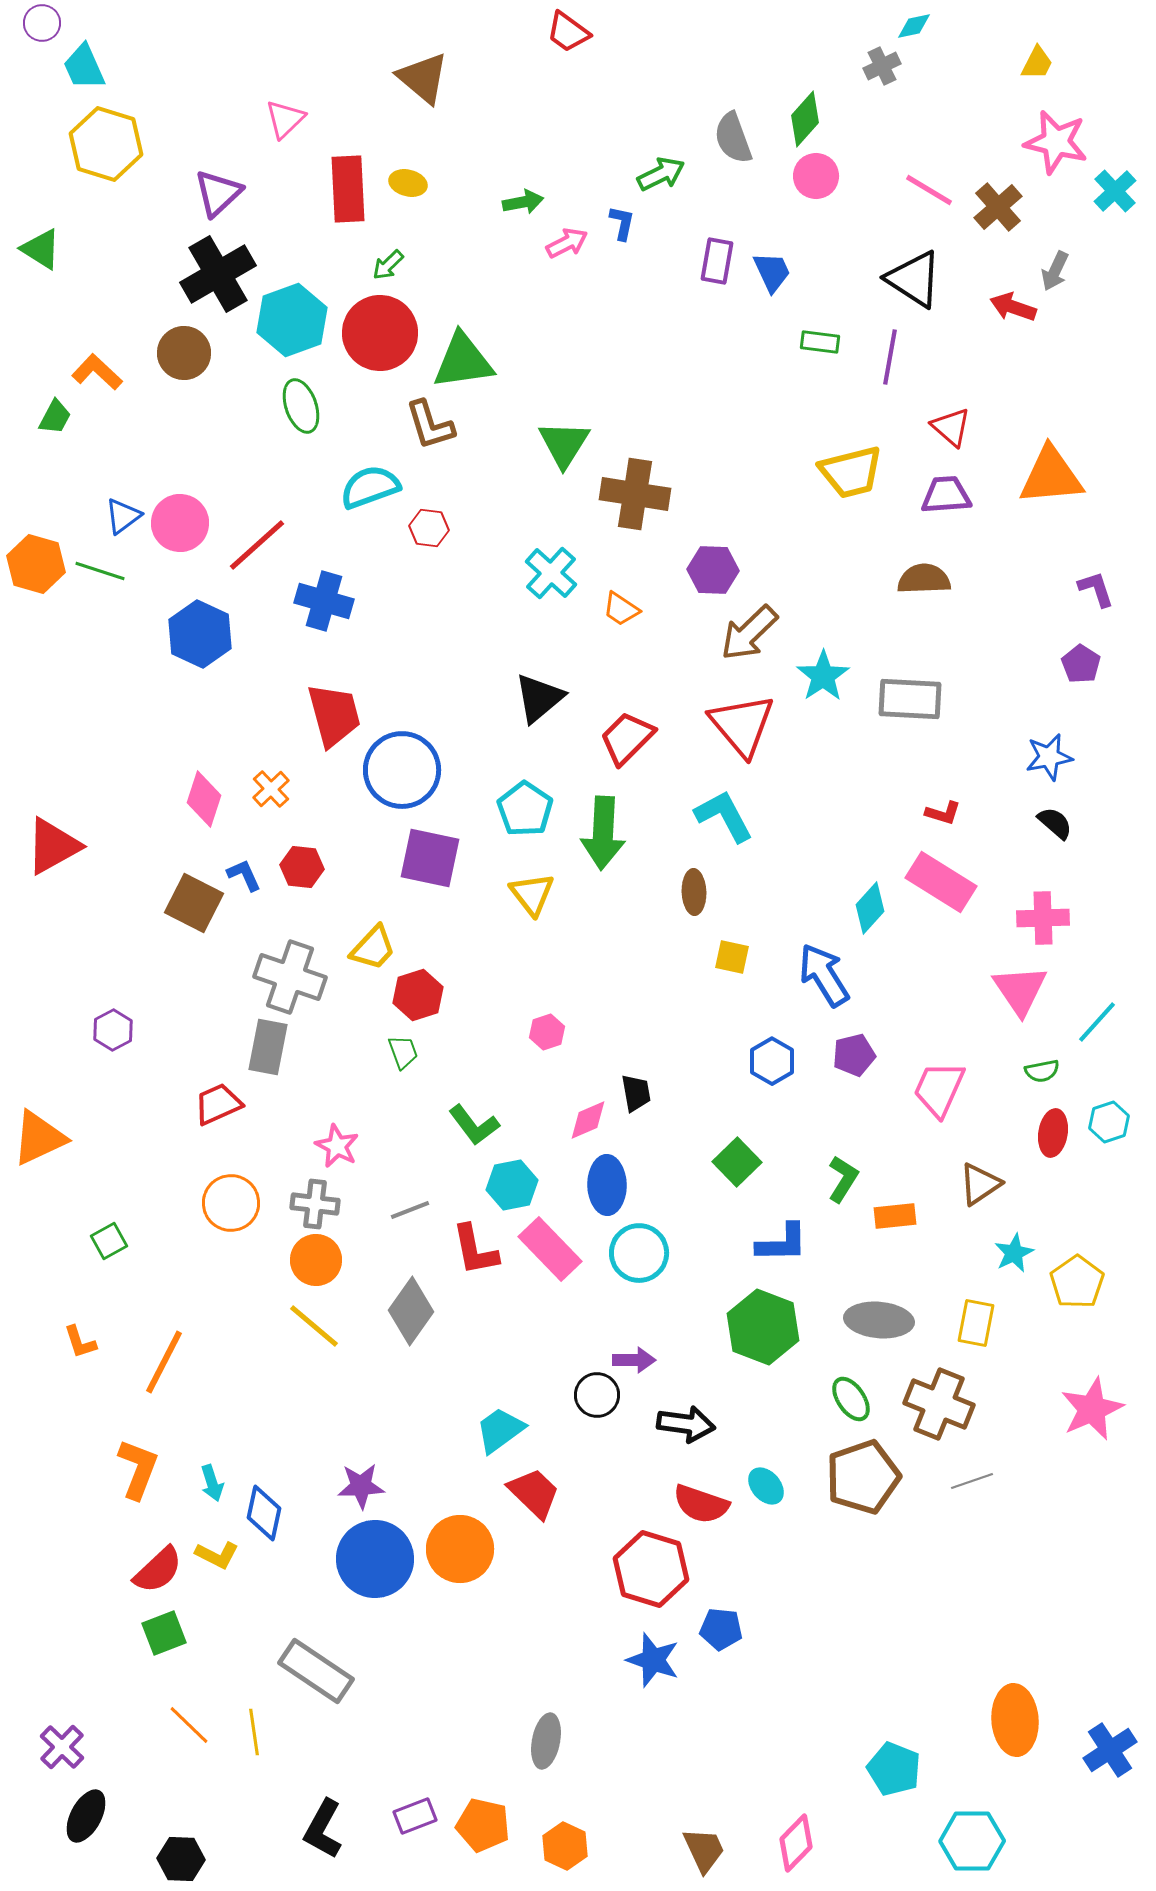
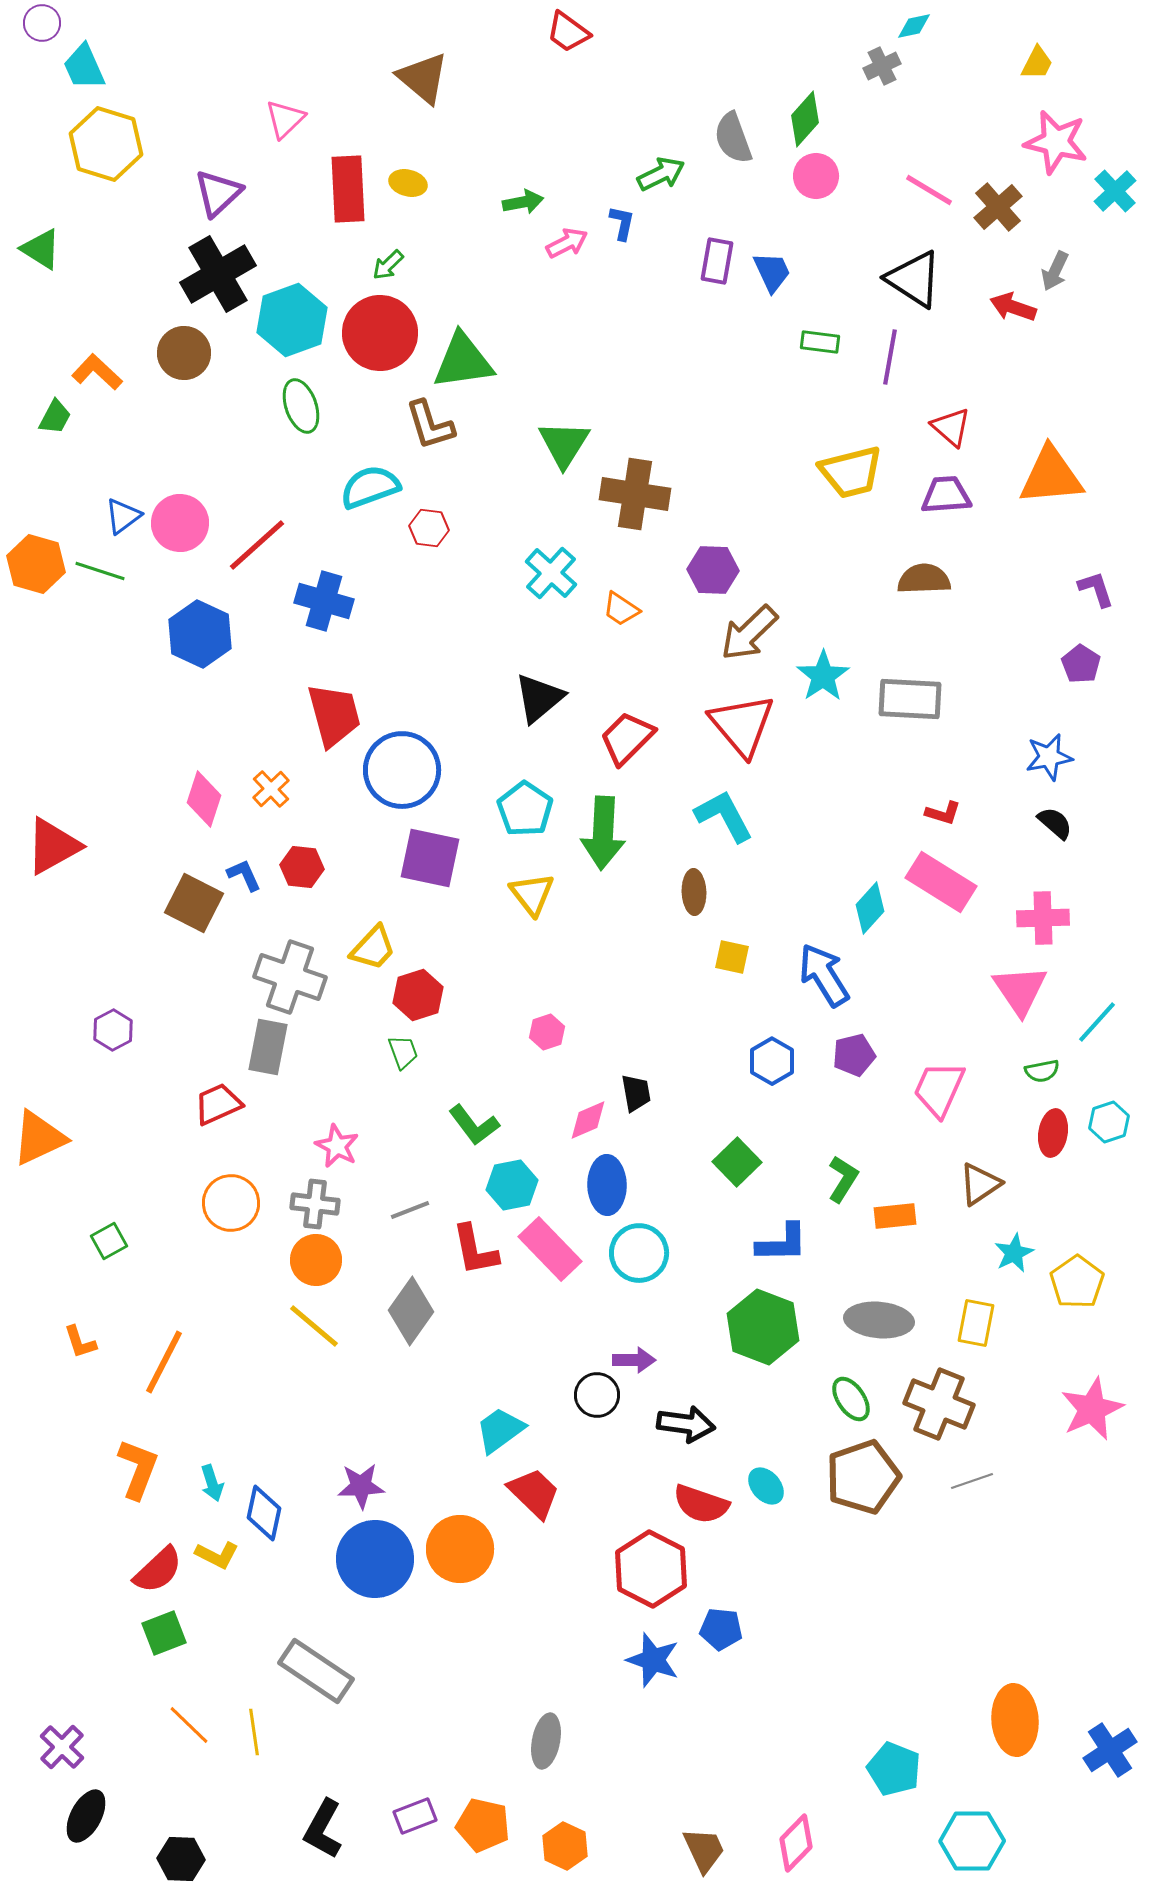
red hexagon at (651, 1569): rotated 10 degrees clockwise
